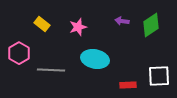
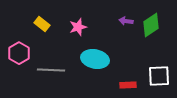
purple arrow: moved 4 px right
